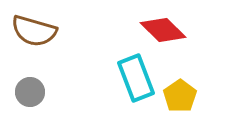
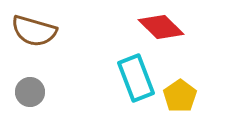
red diamond: moved 2 px left, 3 px up
